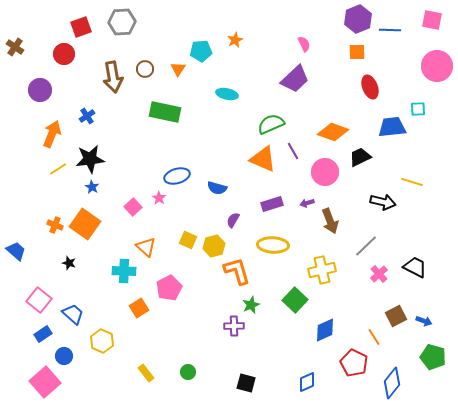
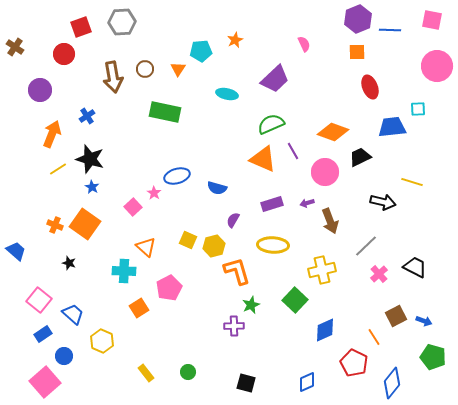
purple trapezoid at (295, 79): moved 20 px left
black star at (90, 159): rotated 24 degrees clockwise
pink star at (159, 198): moved 5 px left, 5 px up
